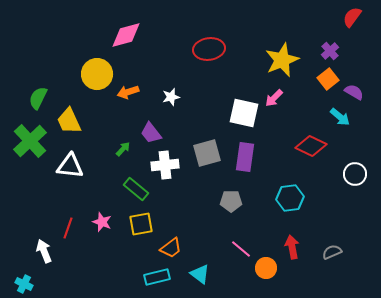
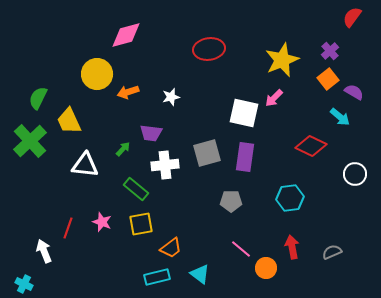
purple trapezoid: rotated 45 degrees counterclockwise
white triangle: moved 15 px right, 1 px up
